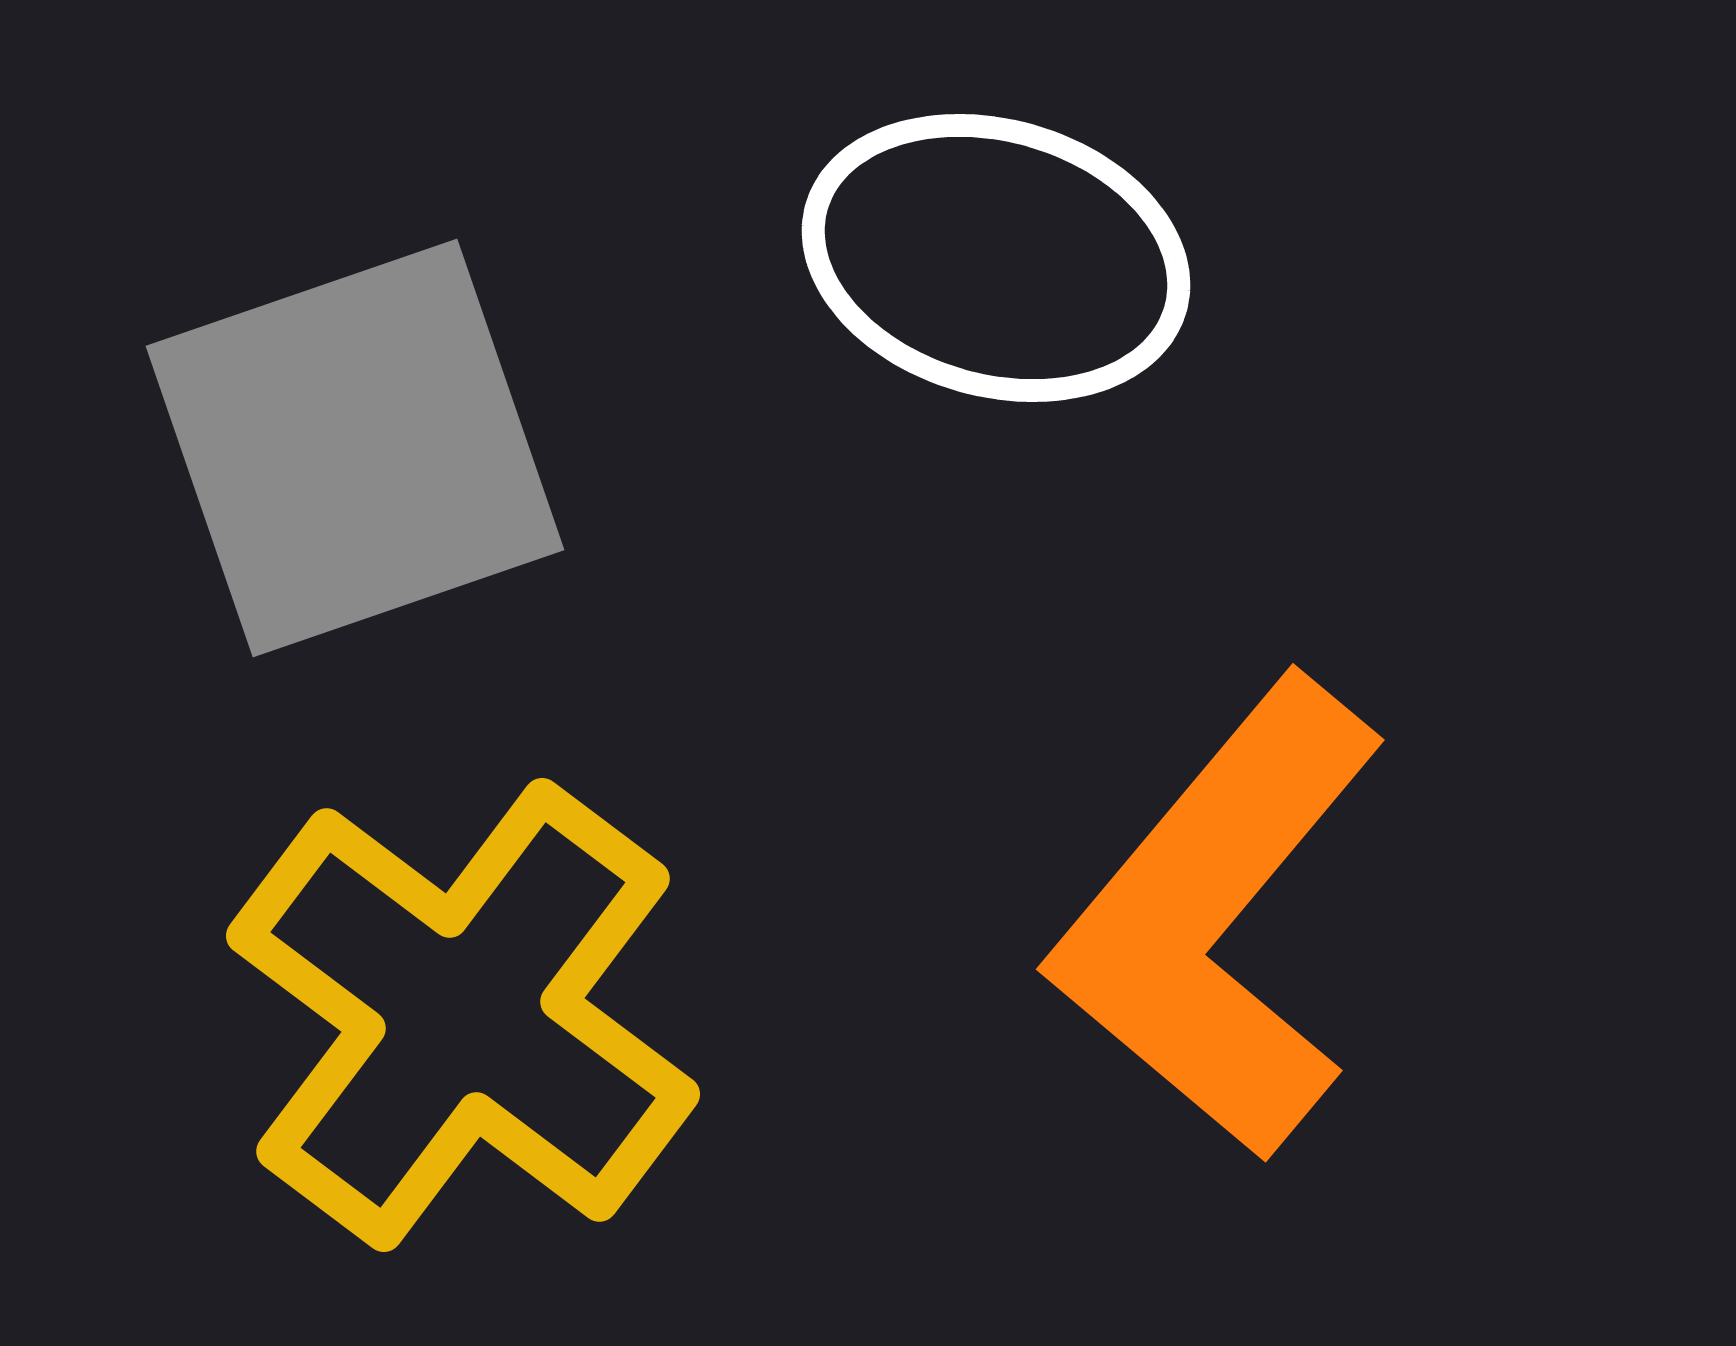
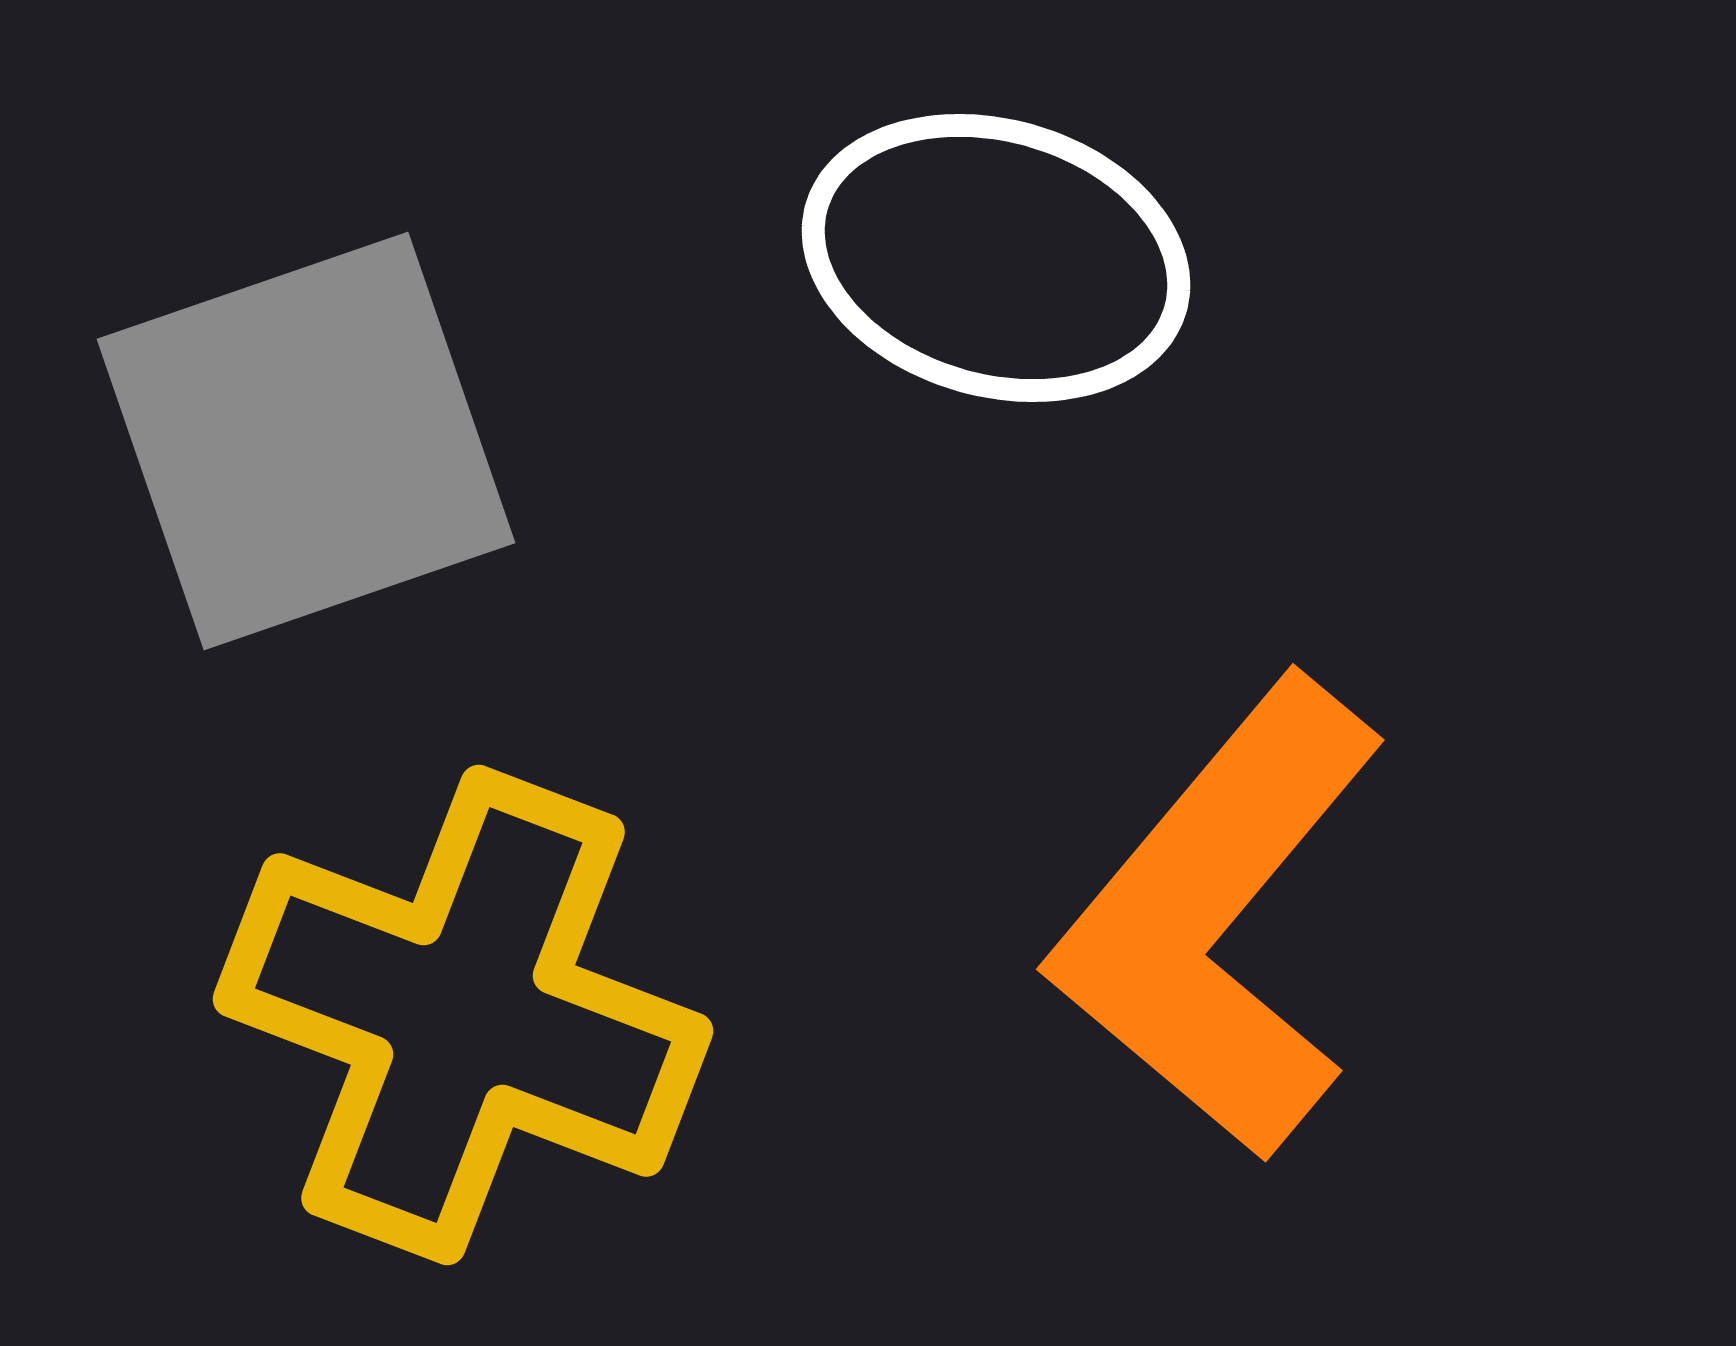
gray square: moved 49 px left, 7 px up
yellow cross: rotated 16 degrees counterclockwise
